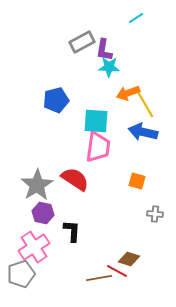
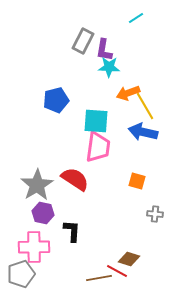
gray rectangle: moved 1 px right, 1 px up; rotated 35 degrees counterclockwise
yellow line: moved 2 px down
pink cross: rotated 32 degrees clockwise
